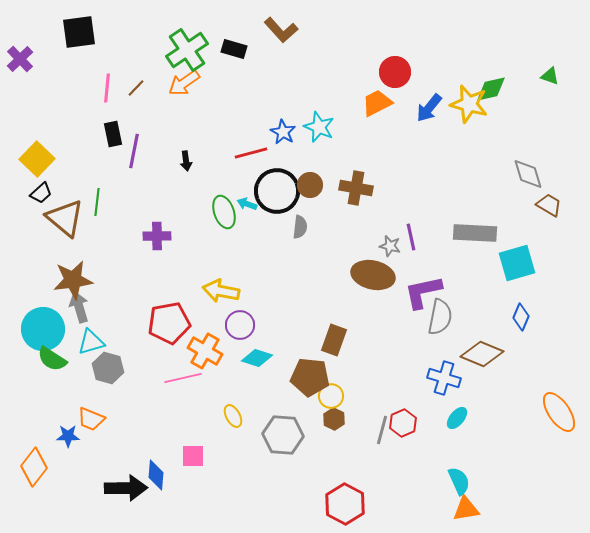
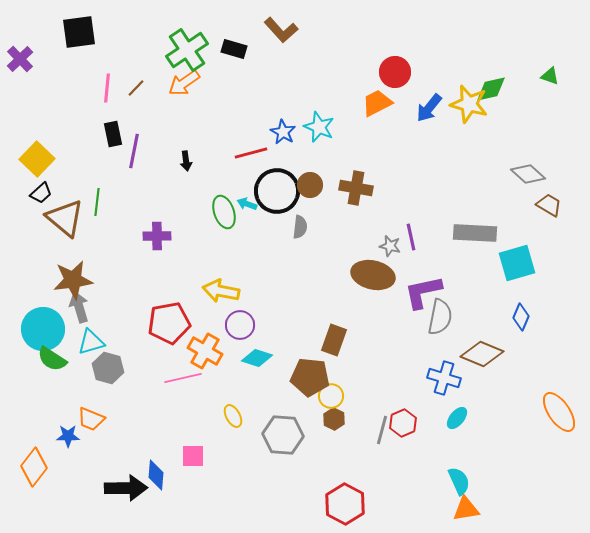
gray diamond at (528, 174): rotated 32 degrees counterclockwise
